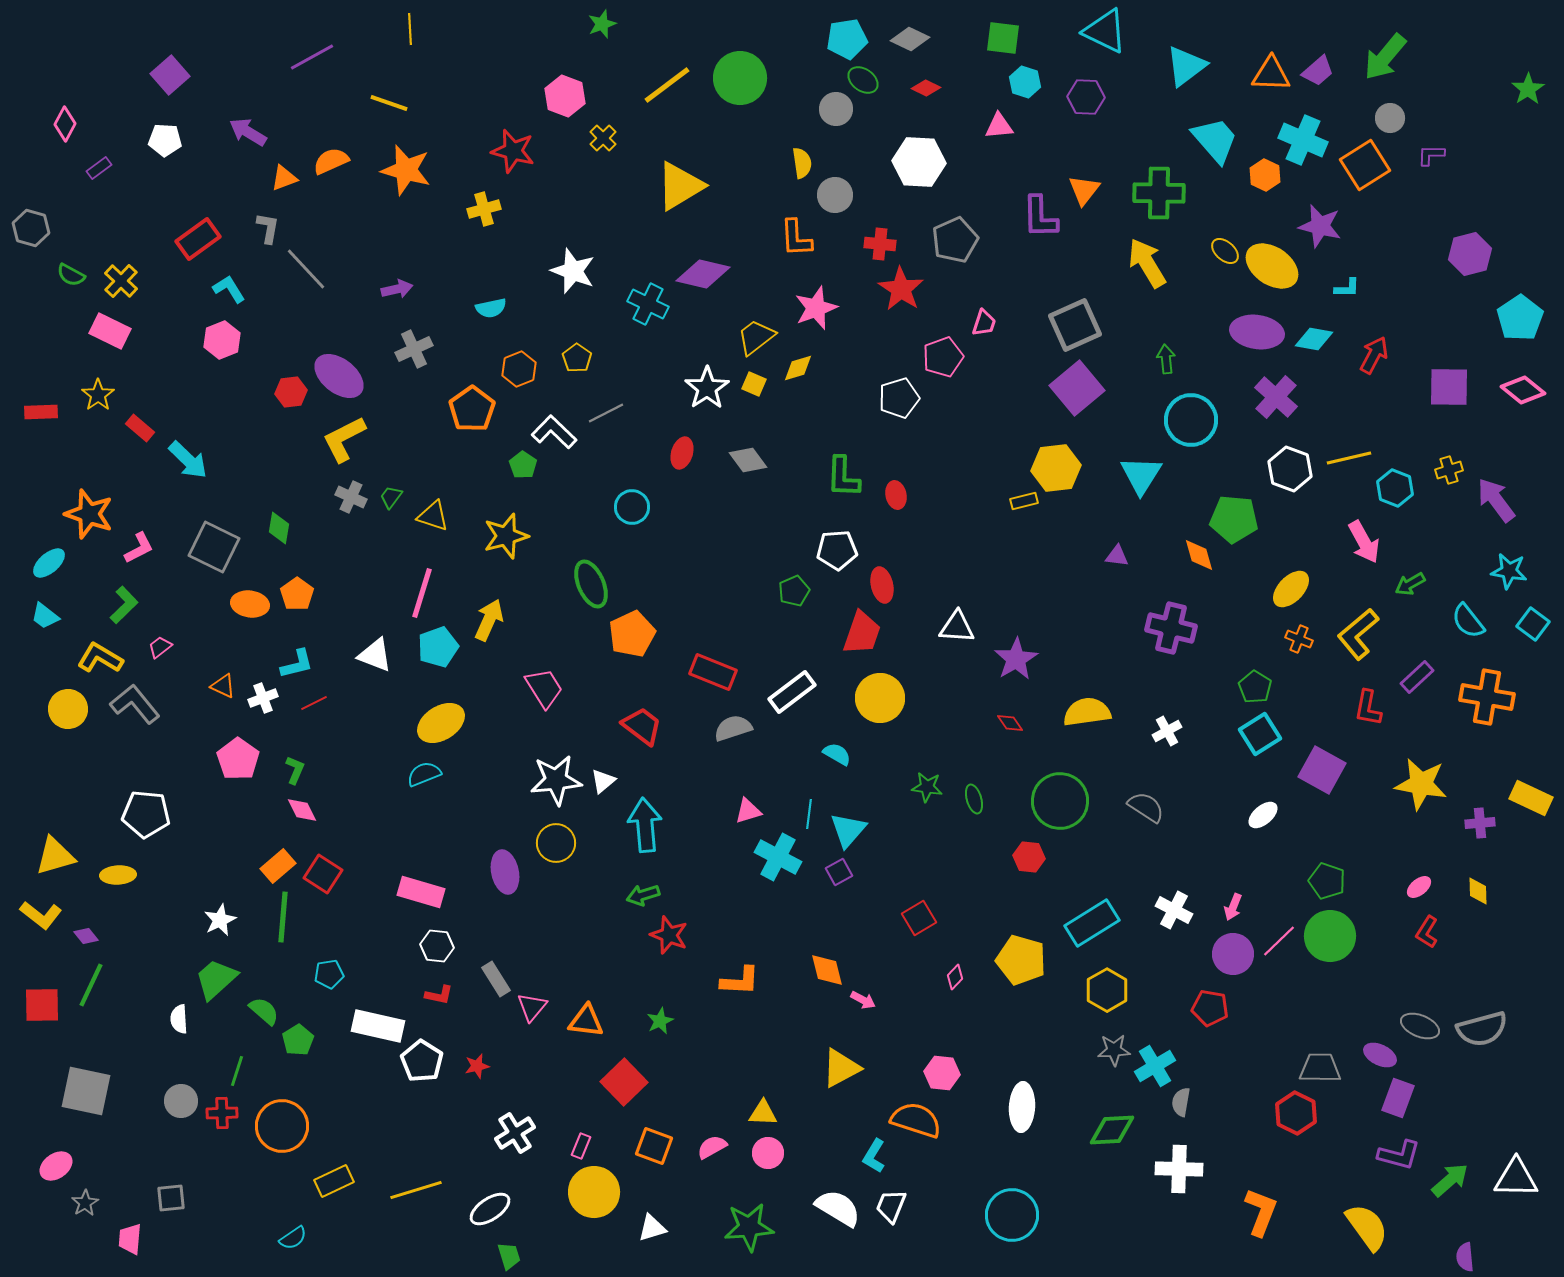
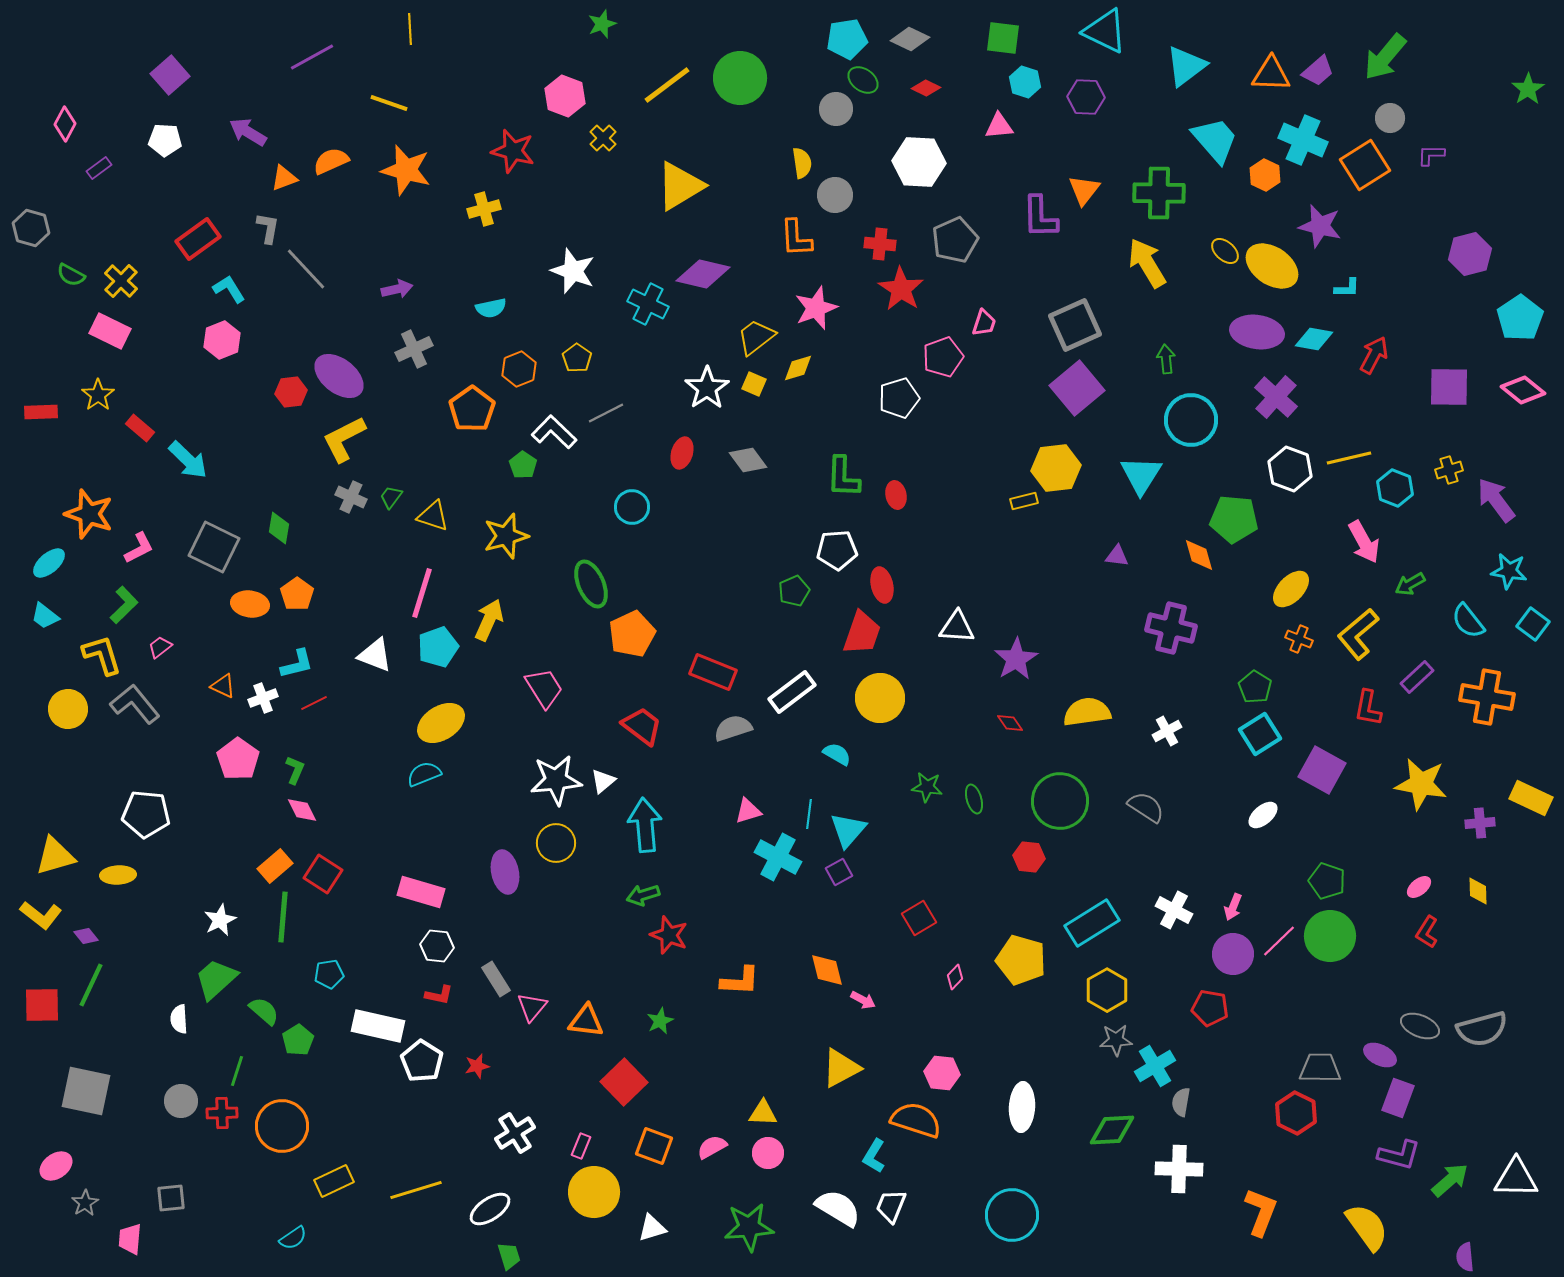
yellow L-shape at (100, 658): moved 2 px right, 3 px up; rotated 42 degrees clockwise
orange rectangle at (278, 866): moved 3 px left
gray star at (1114, 1050): moved 2 px right, 10 px up
